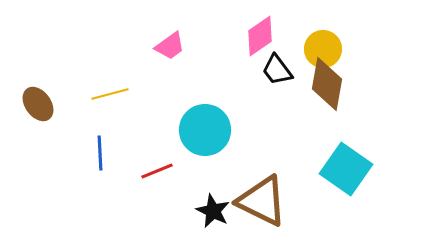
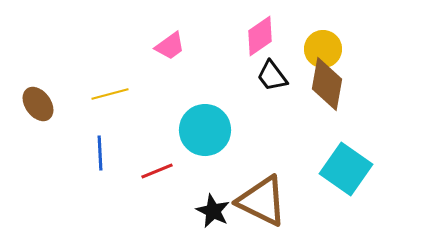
black trapezoid: moved 5 px left, 6 px down
